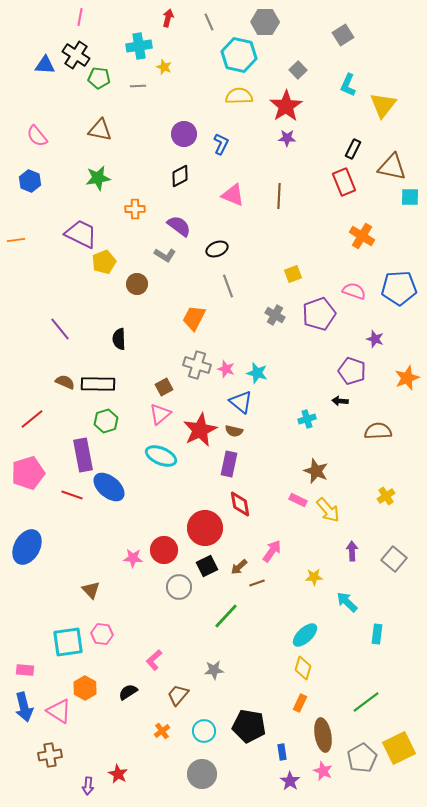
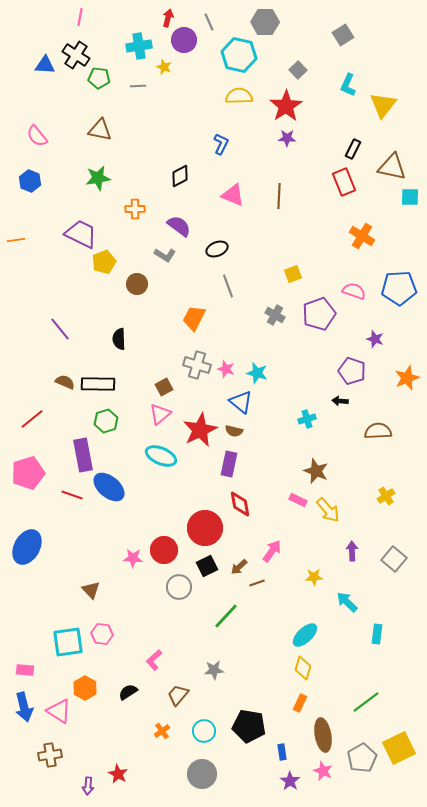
purple circle at (184, 134): moved 94 px up
